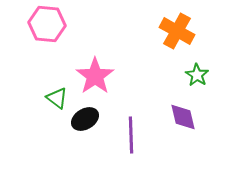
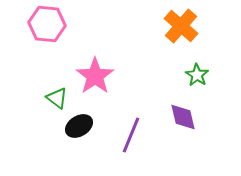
orange cross: moved 4 px right, 5 px up; rotated 12 degrees clockwise
black ellipse: moved 6 px left, 7 px down
purple line: rotated 24 degrees clockwise
